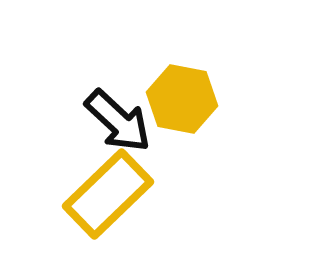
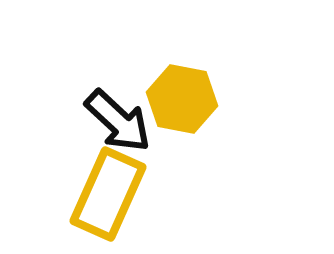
yellow rectangle: rotated 22 degrees counterclockwise
